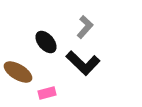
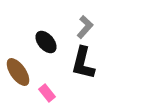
black L-shape: rotated 60 degrees clockwise
brown ellipse: rotated 24 degrees clockwise
pink rectangle: rotated 66 degrees clockwise
